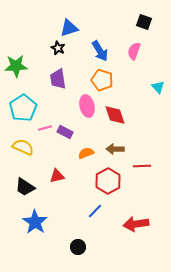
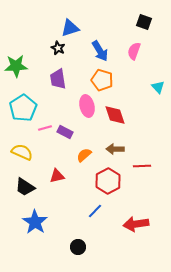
blue triangle: moved 1 px right
yellow semicircle: moved 1 px left, 5 px down
orange semicircle: moved 2 px left, 2 px down; rotated 21 degrees counterclockwise
